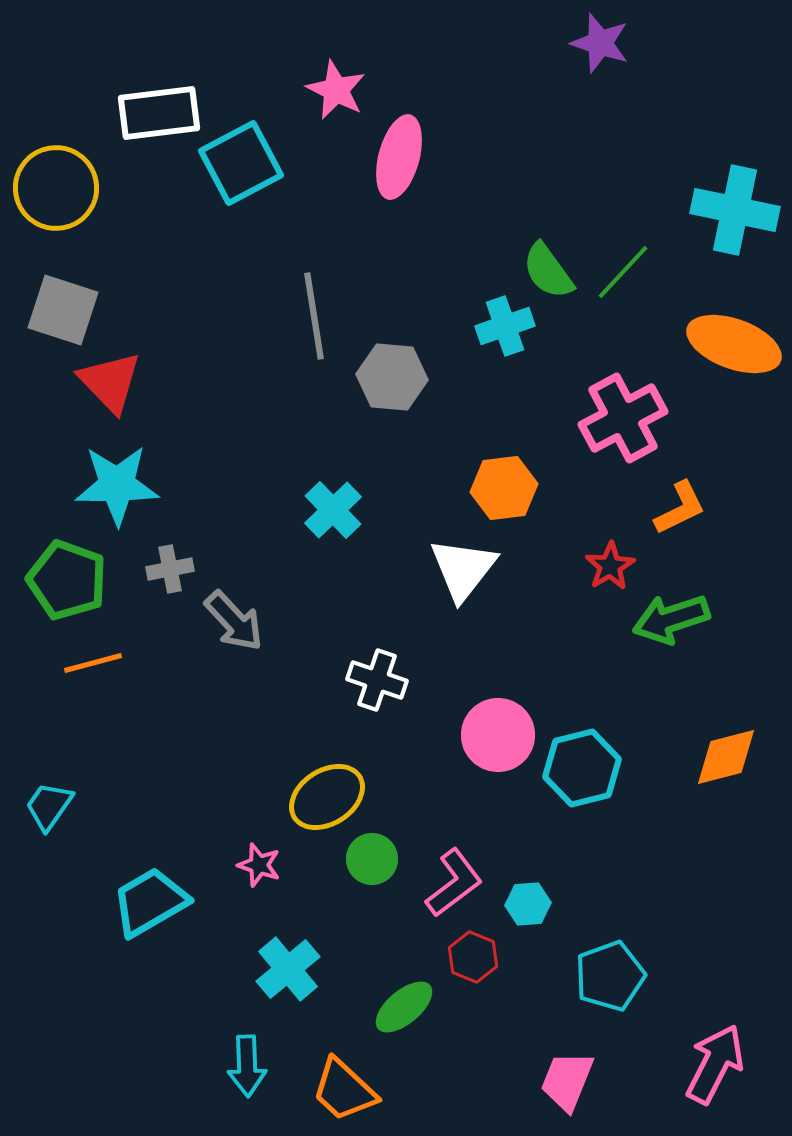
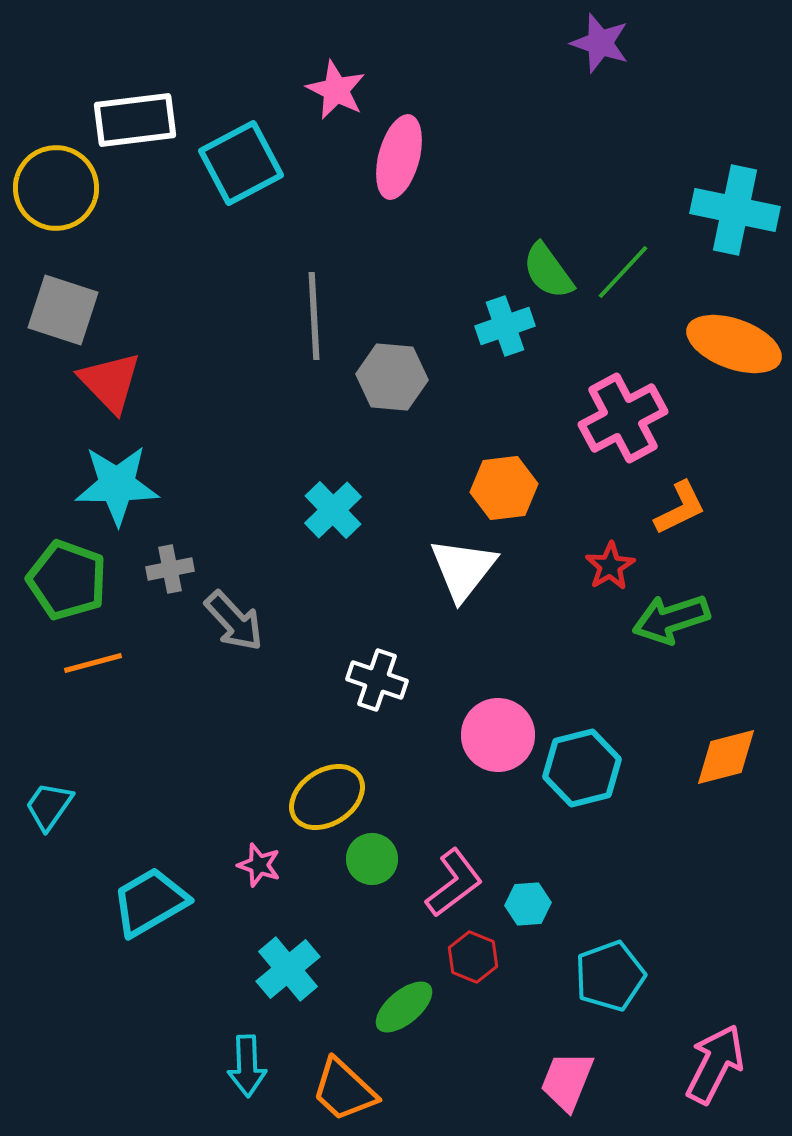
white rectangle at (159, 113): moved 24 px left, 7 px down
gray line at (314, 316): rotated 6 degrees clockwise
